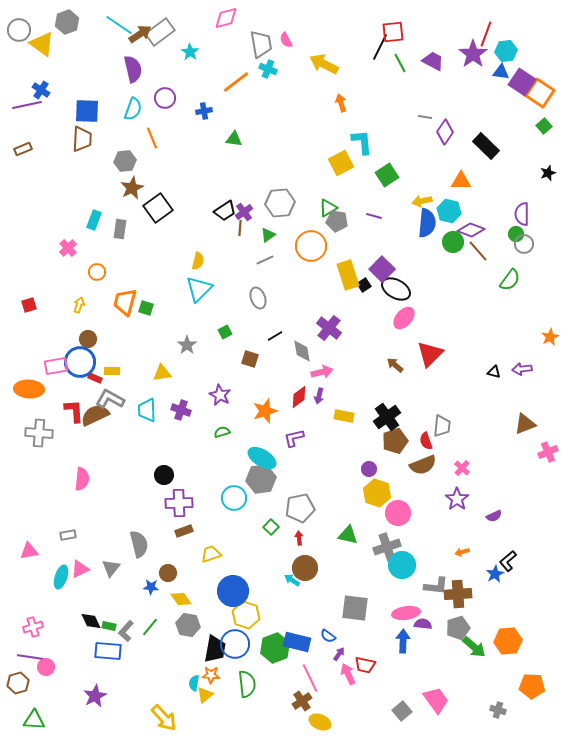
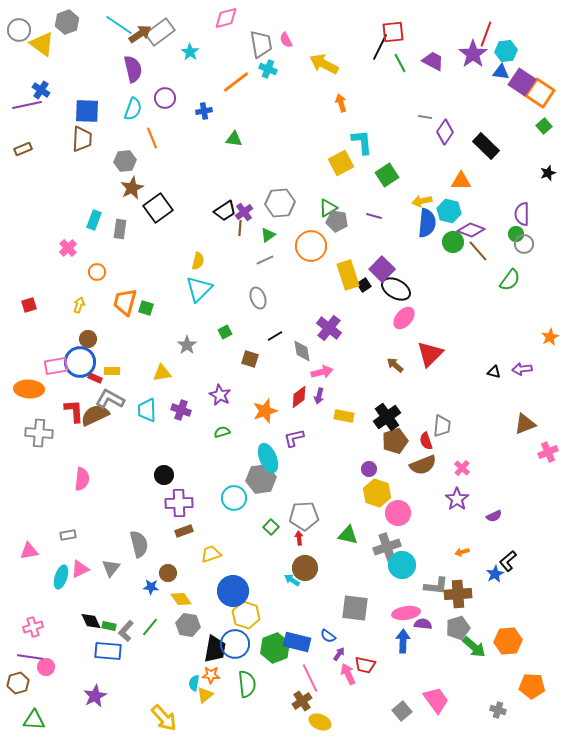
cyan ellipse at (262, 458): moved 6 px right; rotated 36 degrees clockwise
gray pentagon at (300, 508): moved 4 px right, 8 px down; rotated 8 degrees clockwise
